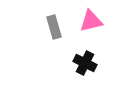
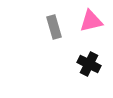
black cross: moved 4 px right, 1 px down
